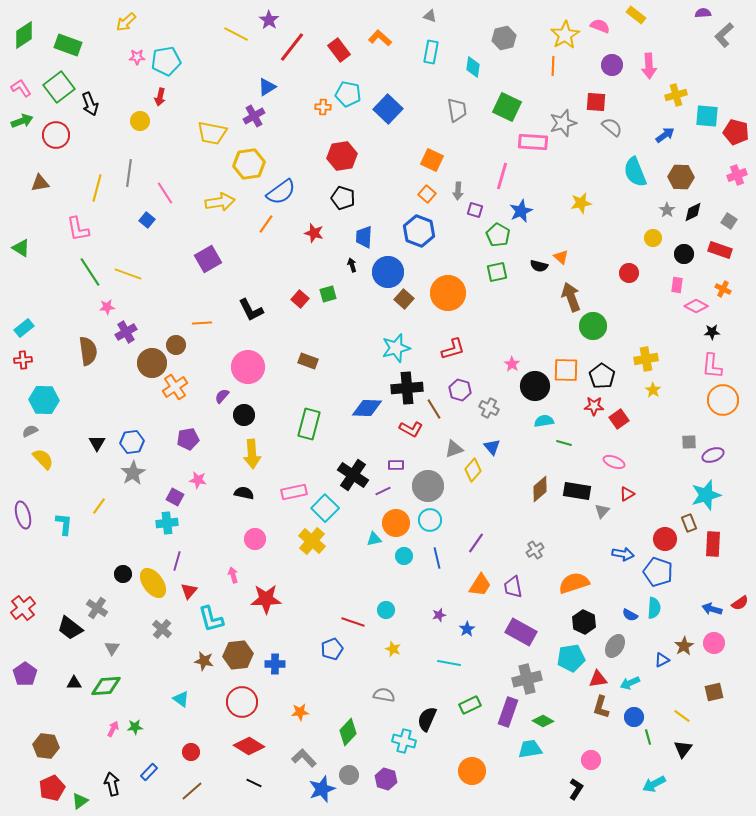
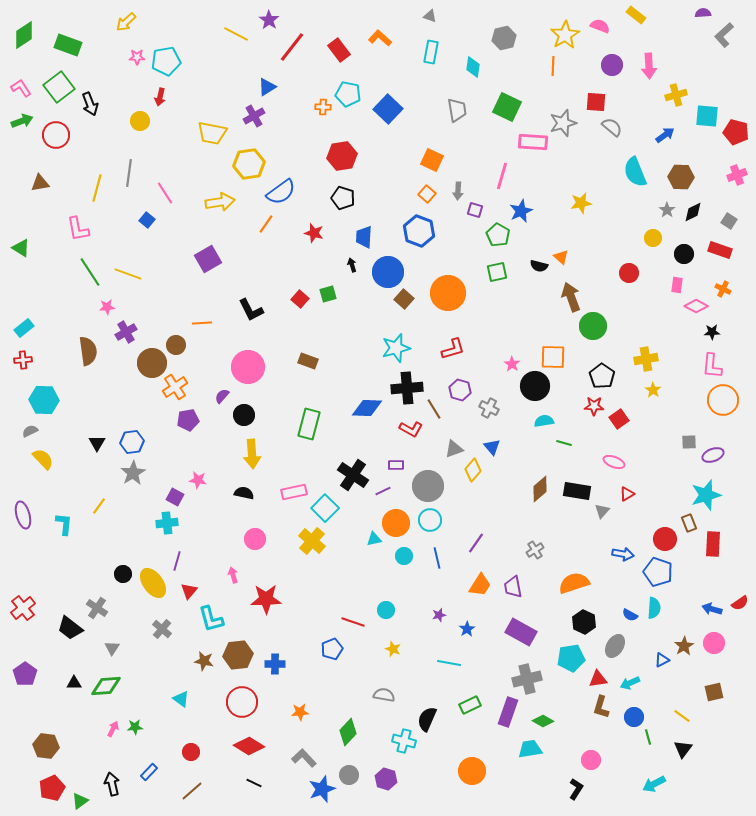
orange square at (566, 370): moved 13 px left, 13 px up
purple pentagon at (188, 439): moved 19 px up
